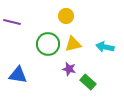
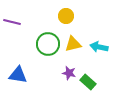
cyan arrow: moved 6 px left
purple star: moved 4 px down
